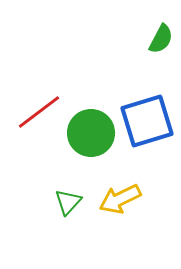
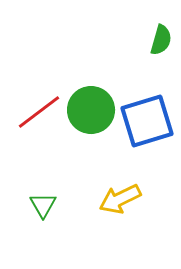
green semicircle: moved 1 px down; rotated 12 degrees counterclockwise
green circle: moved 23 px up
green triangle: moved 25 px left, 3 px down; rotated 12 degrees counterclockwise
